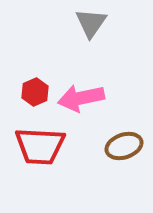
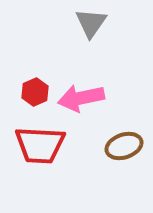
red trapezoid: moved 1 px up
